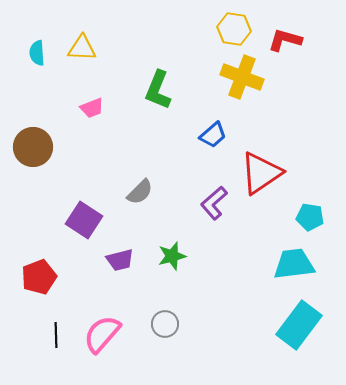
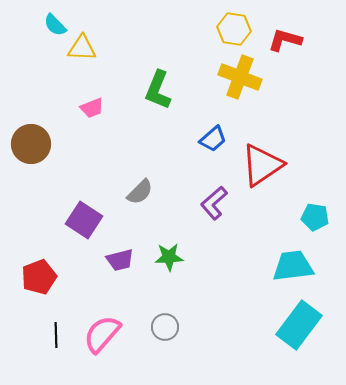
cyan semicircle: moved 18 px right, 28 px up; rotated 40 degrees counterclockwise
yellow cross: moved 2 px left
blue trapezoid: moved 4 px down
brown circle: moved 2 px left, 3 px up
red triangle: moved 1 px right, 8 px up
cyan pentagon: moved 5 px right
green star: moved 3 px left, 1 px down; rotated 12 degrees clockwise
cyan trapezoid: moved 1 px left, 2 px down
gray circle: moved 3 px down
